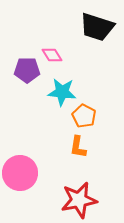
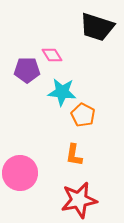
orange pentagon: moved 1 px left, 1 px up
orange L-shape: moved 4 px left, 8 px down
